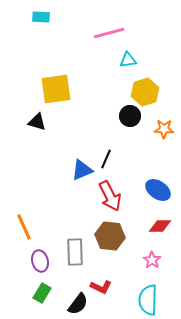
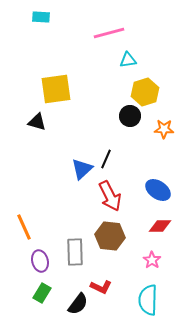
blue triangle: moved 1 px up; rotated 20 degrees counterclockwise
